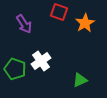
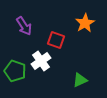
red square: moved 3 px left, 28 px down
purple arrow: moved 2 px down
green pentagon: moved 2 px down
